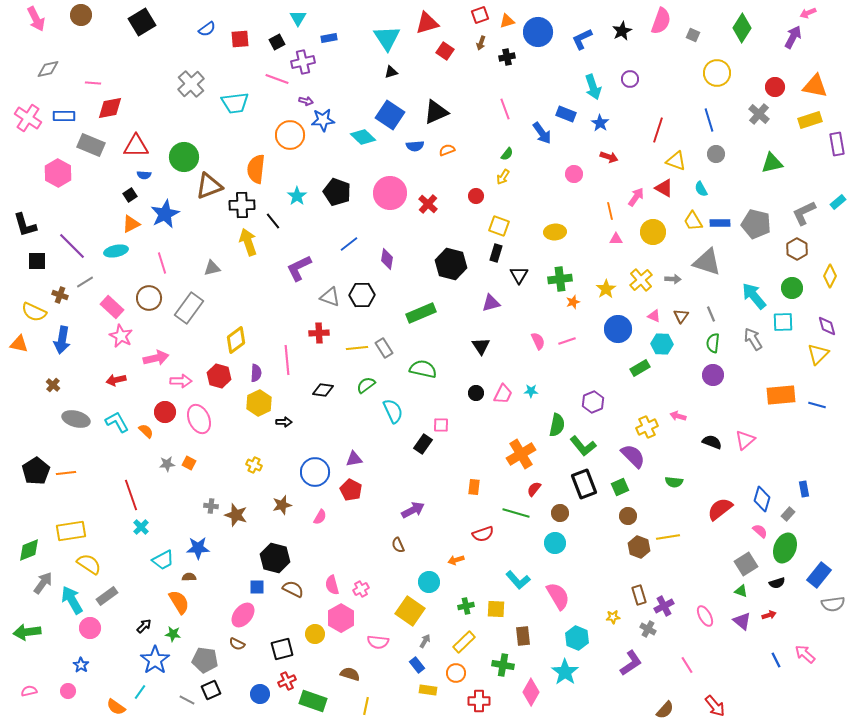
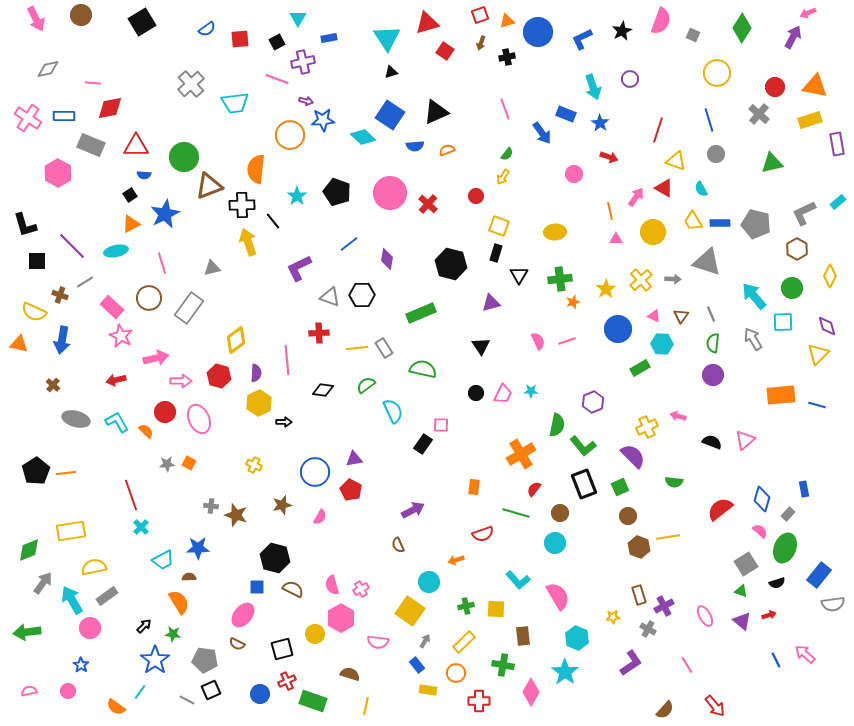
yellow semicircle at (89, 564): moved 5 px right, 3 px down; rotated 45 degrees counterclockwise
